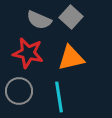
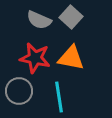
red star: moved 7 px right, 5 px down
orange triangle: rotated 24 degrees clockwise
